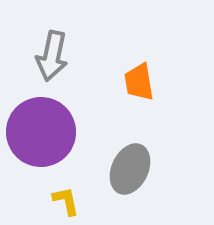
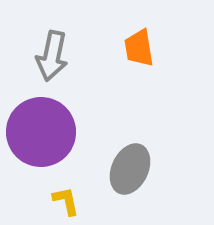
orange trapezoid: moved 34 px up
